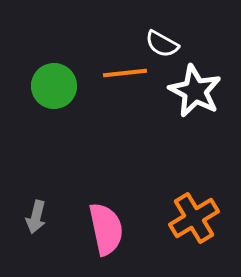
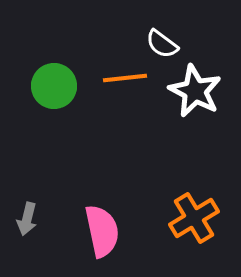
white semicircle: rotated 8 degrees clockwise
orange line: moved 5 px down
gray arrow: moved 9 px left, 2 px down
pink semicircle: moved 4 px left, 2 px down
